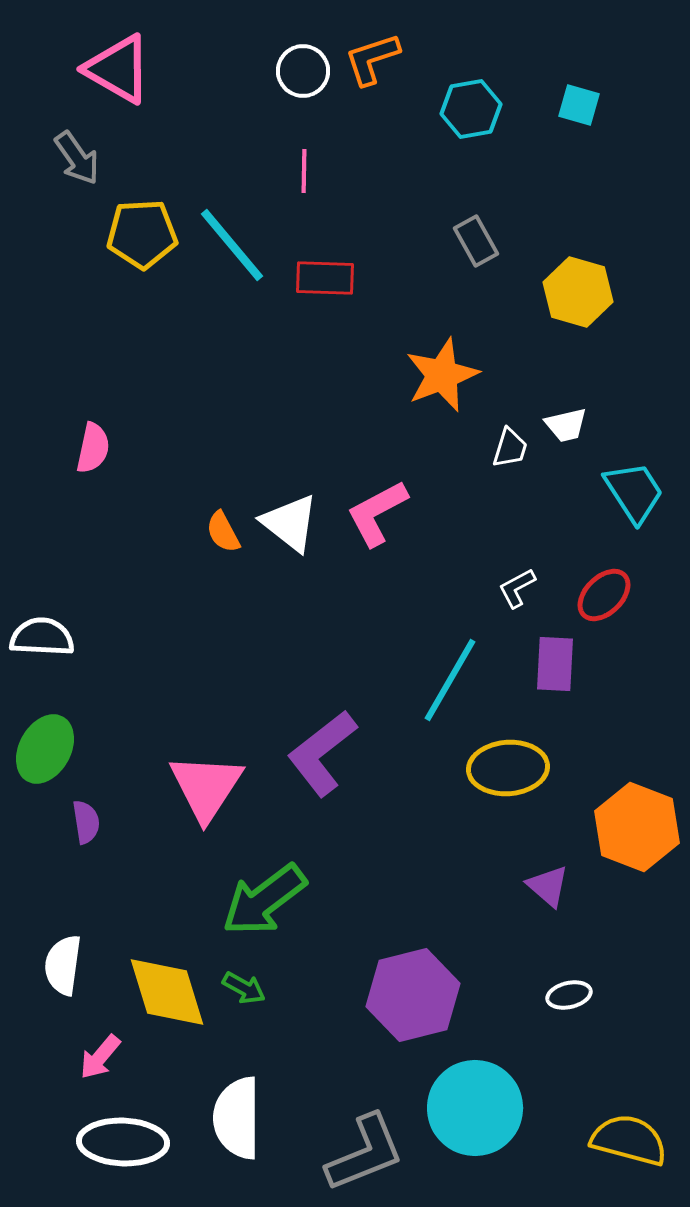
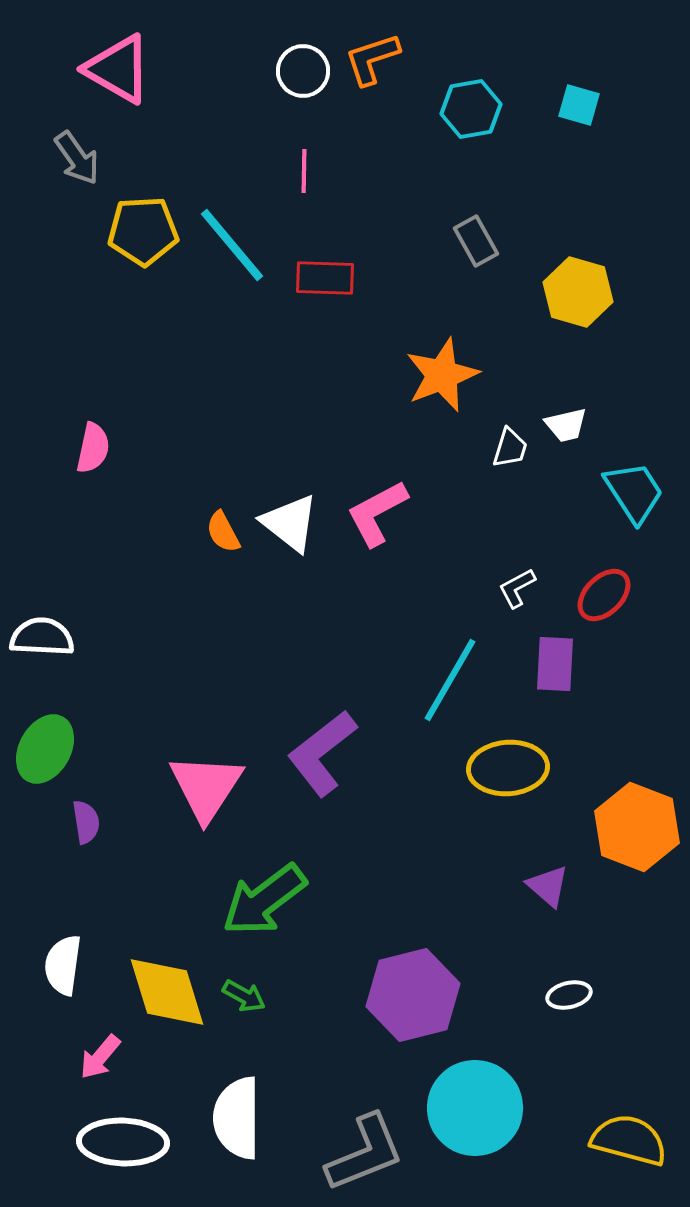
yellow pentagon at (142, 234): moved 1 px right, 3 px up
green arrow at (244, 988): moved 8 px down
